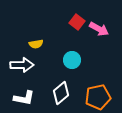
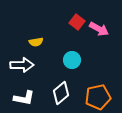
yellow semicircle: moved 2 px up
